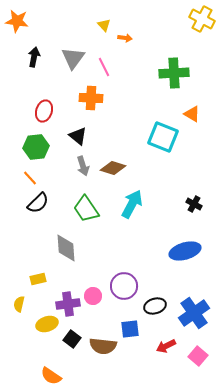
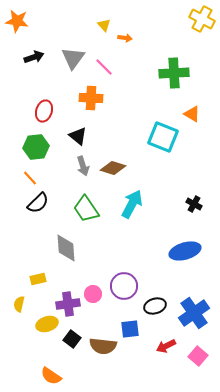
black arrow: rotated 60 degrees clockwise
pink line: rotated 18 degrees counterclockwise
pink circle: moved 2 px up
